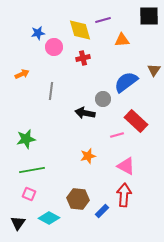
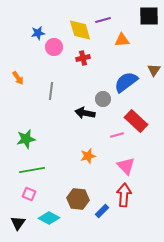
orange arrow: moved 4 px left, 4 px down; rotated 80 degrees clockwise
pink triangle: rotated 18 degrees clockwise
